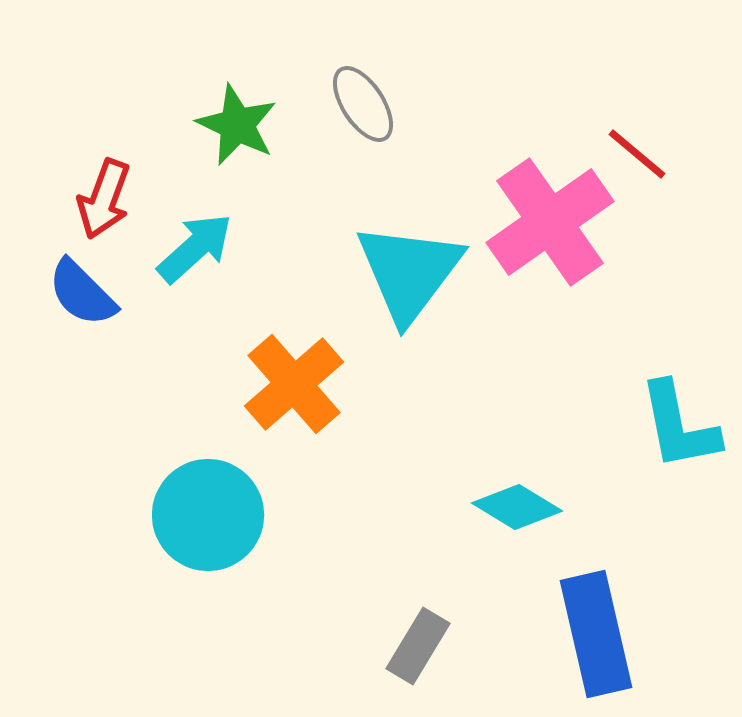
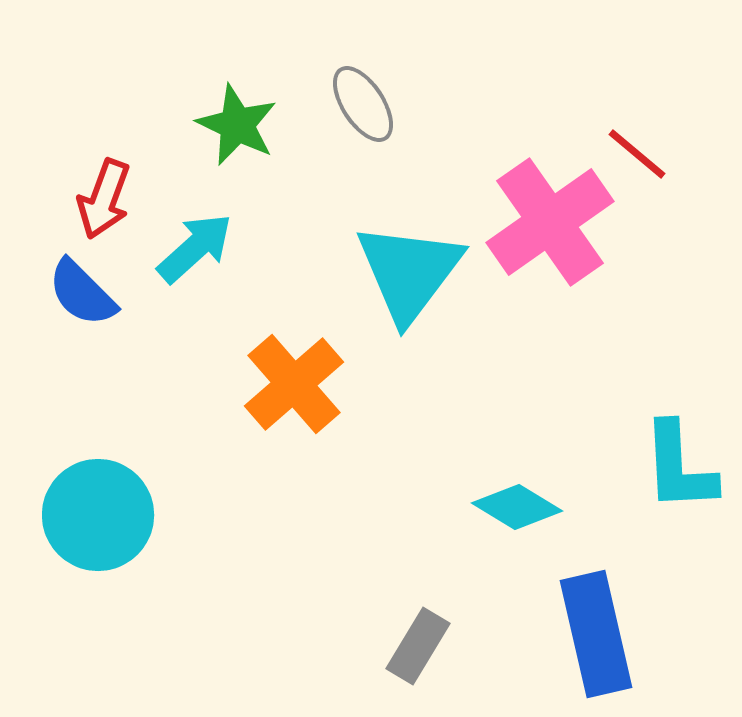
cyan L-shape: moved 41 px down; rotated 8 degrees clockwise
cyan circle: moved 110 px left
